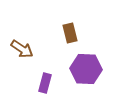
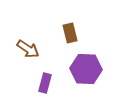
brown arrow: moved 6 px right
